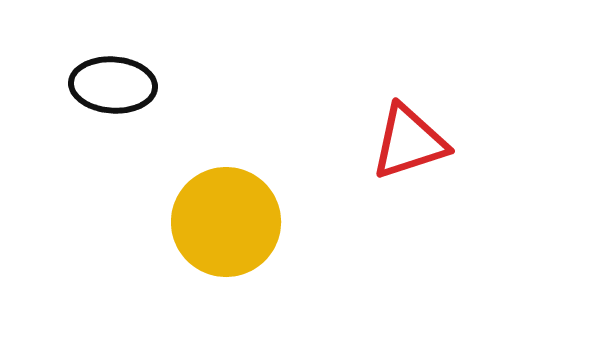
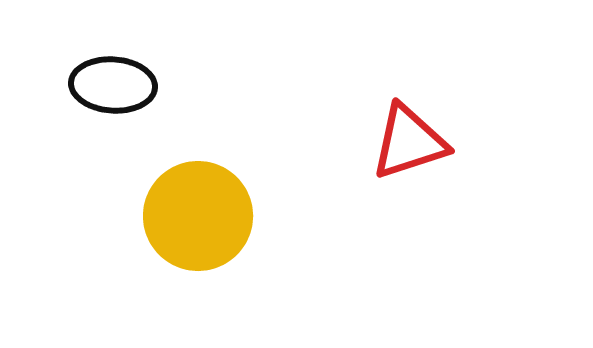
yellow circle: moved 28 px left, 6 px up
